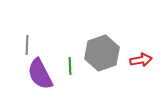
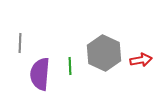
gray line: moved 7 px left, 2 px up
gray hexagon: moved 2 px right; rotated 16 degrees counterclockwise
purple semicircle: rotated 32 degrees clockwise
